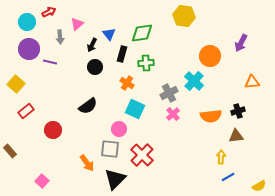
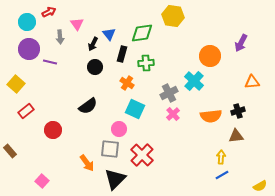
yellow hexagon: moved 11 px left
pink triangle: rotated 24 degrees counterclockwise
black arrow: moved 1 px right, 1 px up
blue line: moved 6 px left, 2 px up
yellow semicircle: moved 1 px right
